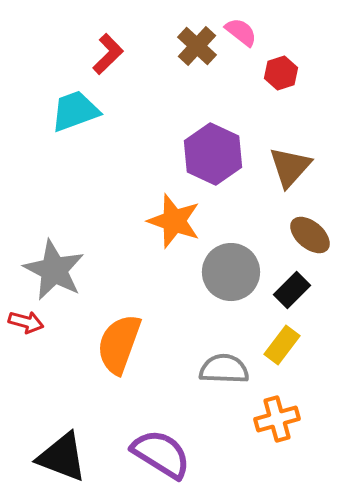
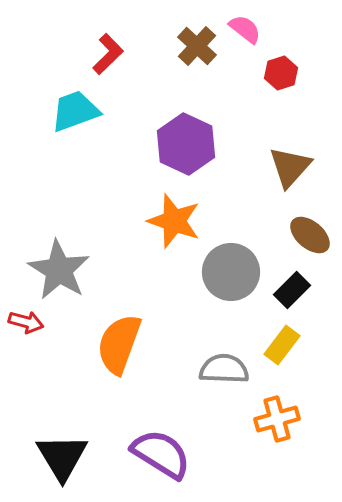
pink semicircle: moved 4 px right, 3 px up
purple hexagon: moved 27 px left, 10 px up
gray star: moved 5 px right; rotated 4 degrees clockwise
black triangle: rotated 38 degrees clockwise
